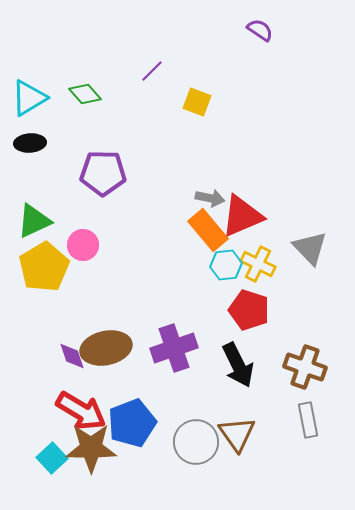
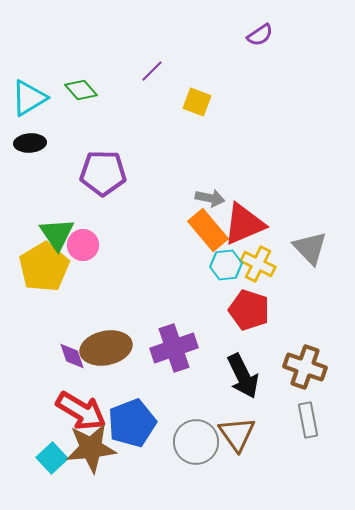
purple semicircle: moved 5 px down; rotated 112 degrees clockwise
green diamond: moved 4 px left, 4 px up
red triangle: moved 2 px right, 8 px down
green triangle: moved 23 px right, 13 px down; rotated 39 degrees counterclockwise
black arrow: moved 5 px right, 11 px down
brown star: rotated 6 degrees counterclockwise
